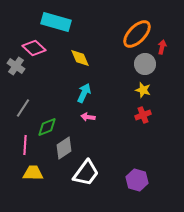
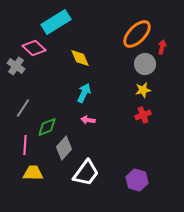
cyan rectangle: rotated 48 degrees counterclockwise
yellow star: rotated 28 degrees counterclockwise
pink arrow: moved 3 px down
gray diamond: rotated 15 degrees counterclockwise
